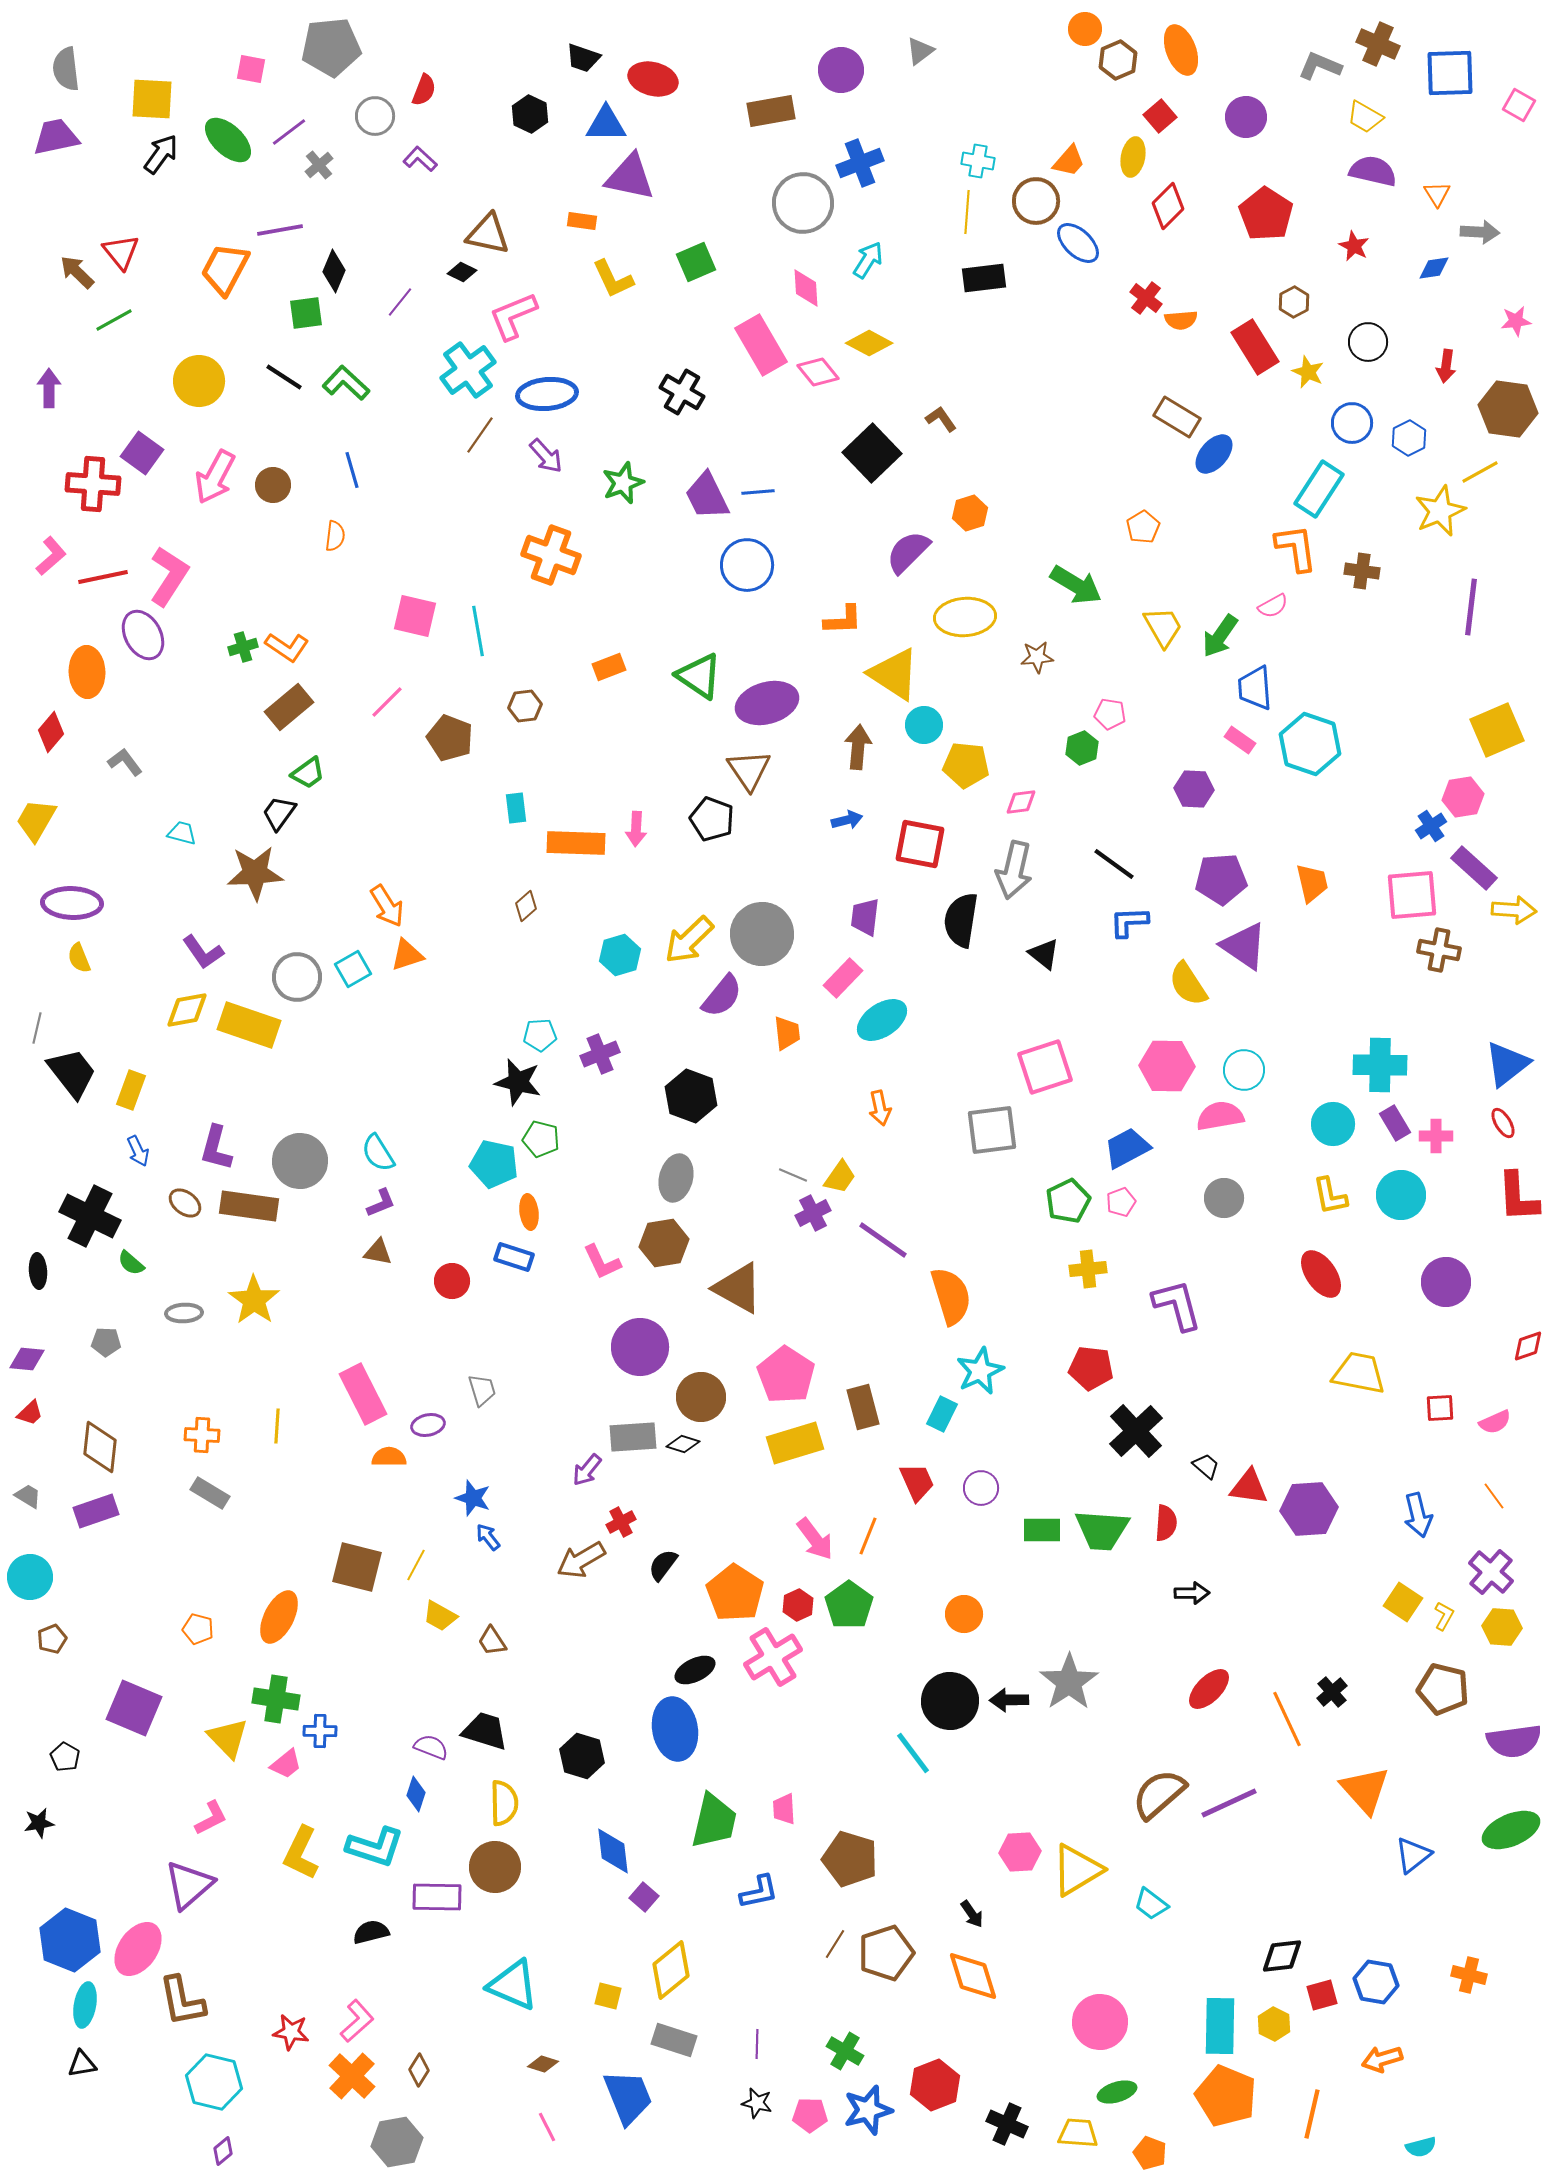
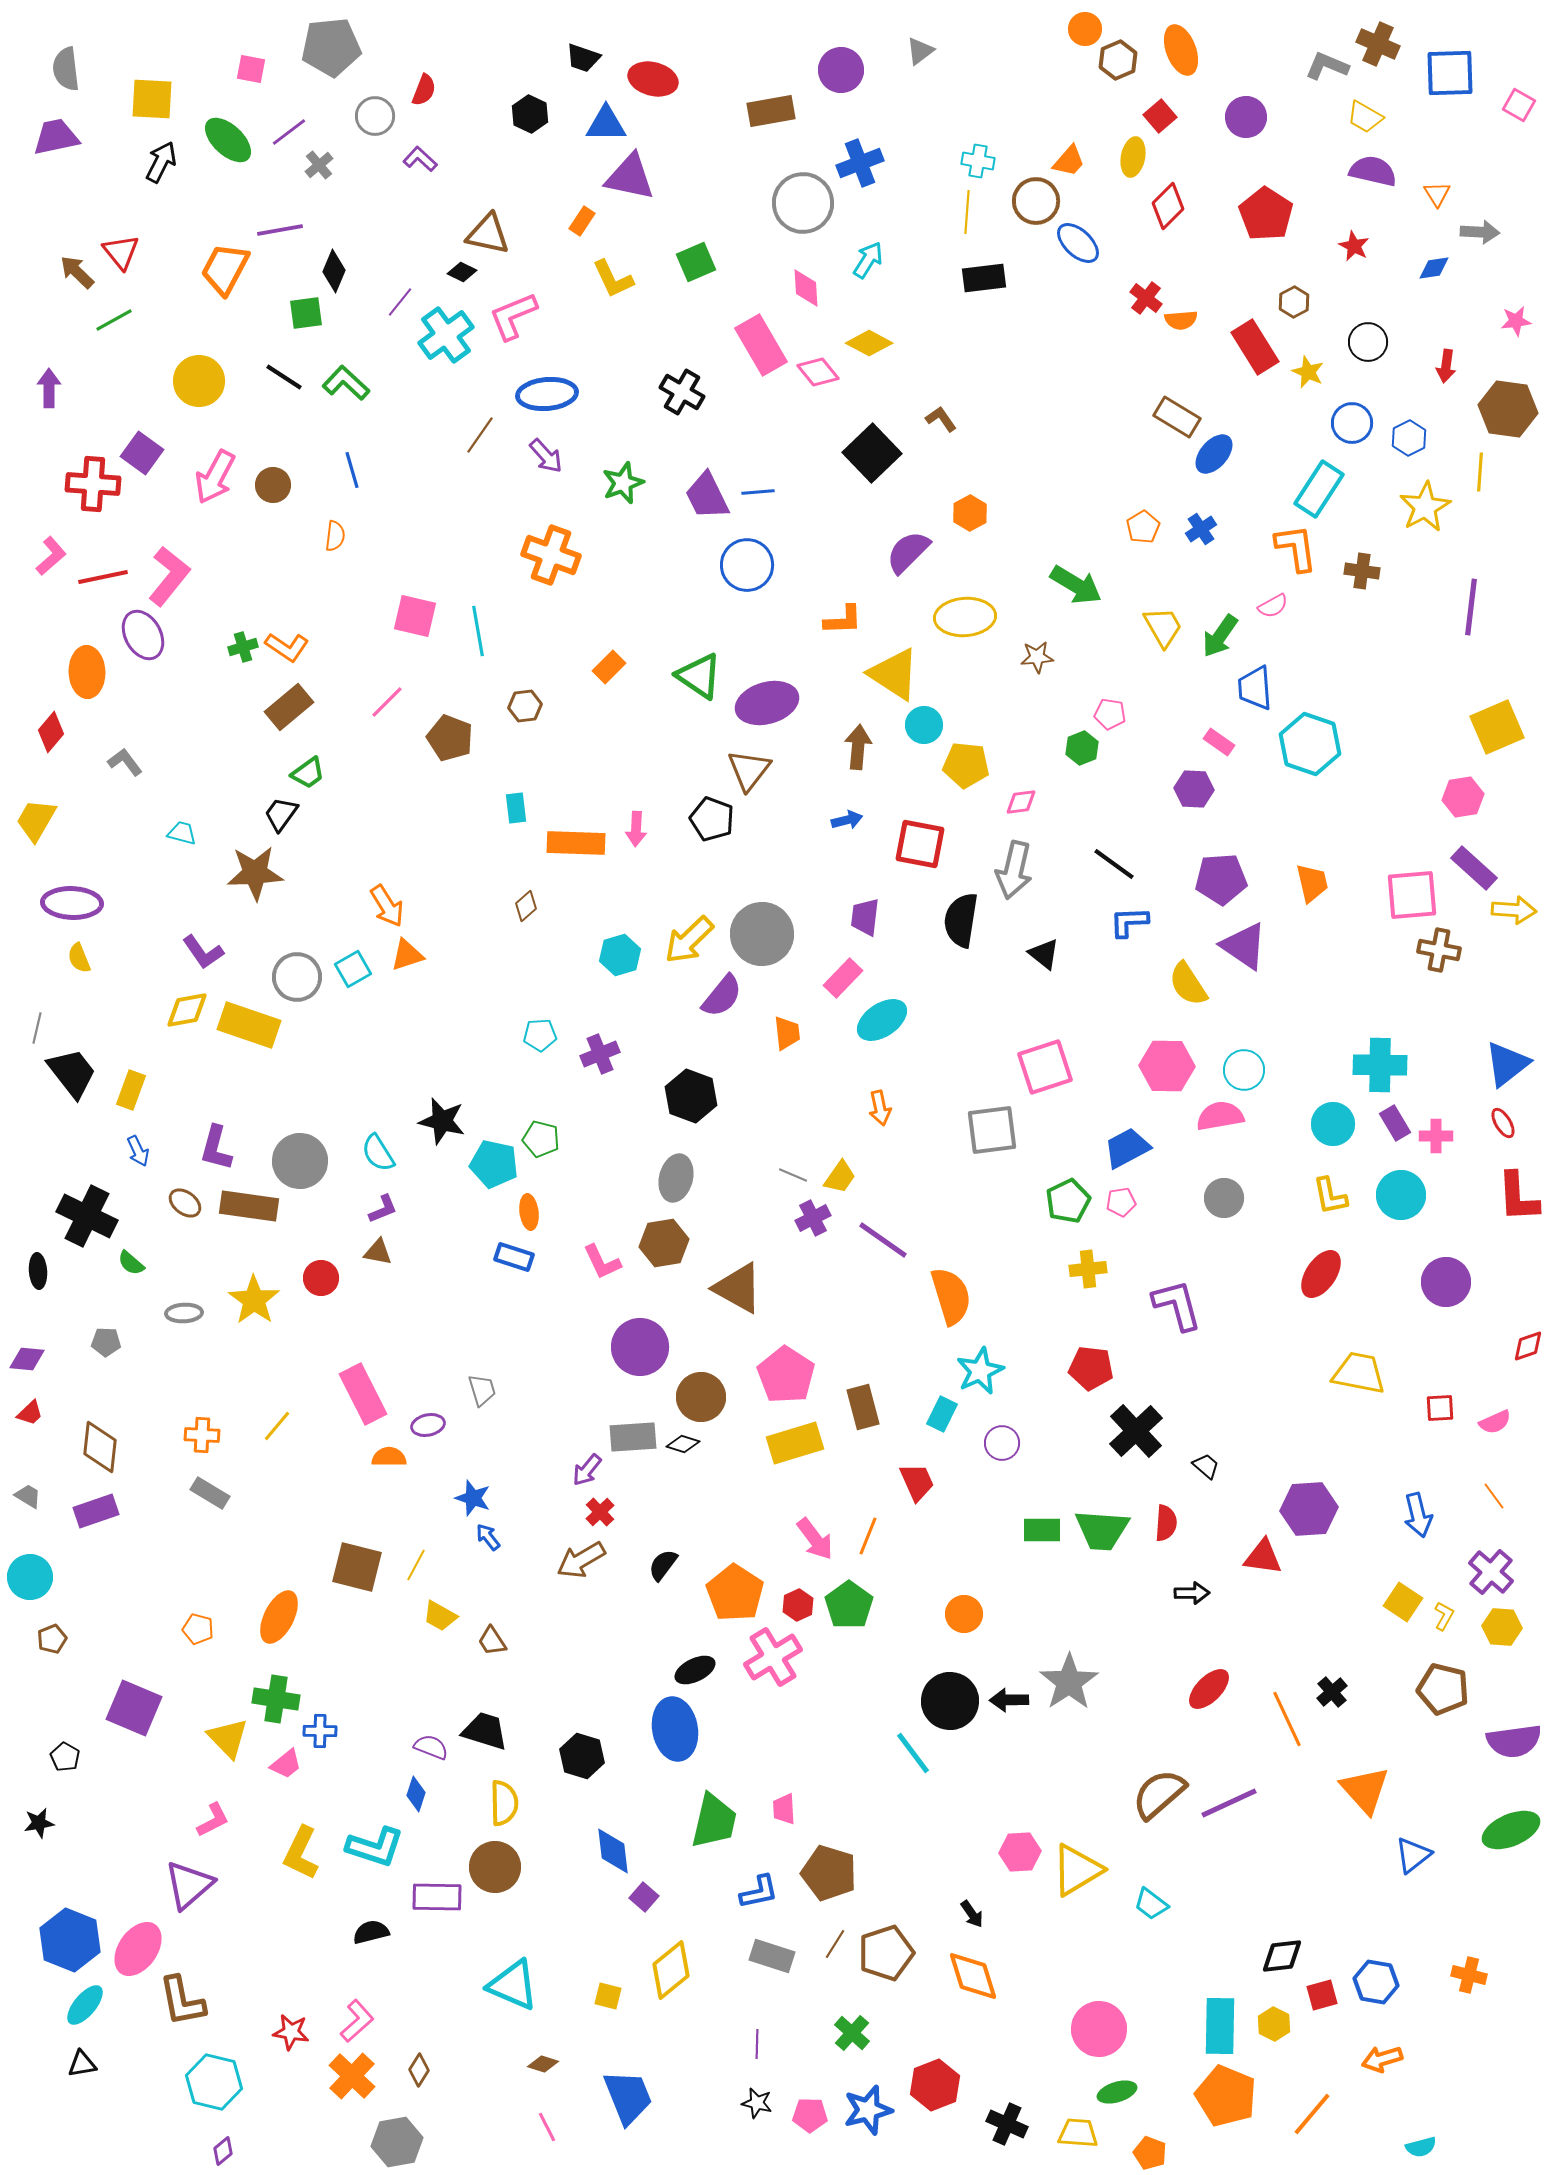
gray L-shape at (1320, 66): moved 7 px right
black arrow at (161, 154): moved 8 px down; rotated 9 degrees counterclockwise
orange rectangle at (582, 221): rotated 64 degrees counterclockwise
cyan cross at (468, 370): moved 22 px left, 35 px up
yellow line at (1480, 472): rotated 57 degrees counterclockwise
yellow star at (1440, 511): moved 15 px left, 4 px up; rotated 6 degrees counterclockwise
orange hexagon at (970, 513): rotated 12 degrees counterclockwise
pink L-shape at (169, 576): rotated 6 degrees clockwise
orange rectangle at (609, 667): rotated 24 degrees counterclockwise
yellow square at (1497, 730): moved 3 px up
pink rectangle at (1240, 740): moved 21 px left, 2 px down
brown triangle at (749, 770): rotated 12 degrees clockwise
black trapezoid at (279, 813): moved 2 px right, 1 px down
blue cross at (1431, 826): moved 230 px left, 297 px up
black star at (518, 1082): moved 76 px left, 39 px down
pink pentagon at (1121, 1202): rotated 12 degrees clockwise
purple L-shape at (381, 1203): moved 2 px right, 6 px down
purple cross at (813, 1213): moved 5 px down
black cross at (90, 1216): moved 3 px left
red ellipse at (1321, 1274): rotated 69 degrees clockwise
red circle at (452, 1281): moved 131 px left, 3 px up
yellow line at (277, 1426): rotated 36 degrees clockwise
red triangle at (1249, 1487): moved 14 px right, 70 px down
purple circle at (981, 1488): moved 21 px right, 45 px up
red cross at (621, 1522): moved 21 px left, 10 px up; rotated 16 degrees counterclockwise
pink L-shape at (211, 1818): moved 2 px right, 2 px down
brown pentagon at (850, 1859): moved 21 px left, 14 px down
cyan ellipse at (85, 2005): rotated 30 degrees clockwise
pink circle at (1100, 2022): moved 1 px left, 7 px down
gray rectangle at (674, 2040): moved 98 px right, 84 px up
green cross at (845, 2051): moved 7 px right, 18 px up; rotated 12 degrees clockwise
orange line at (1312, 2114): rotated 27 degrees clockwise
